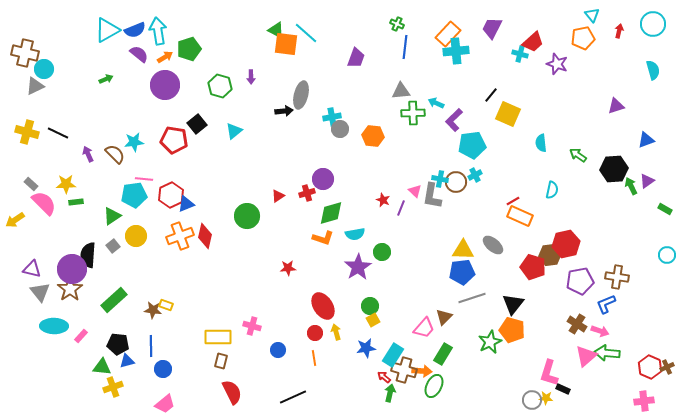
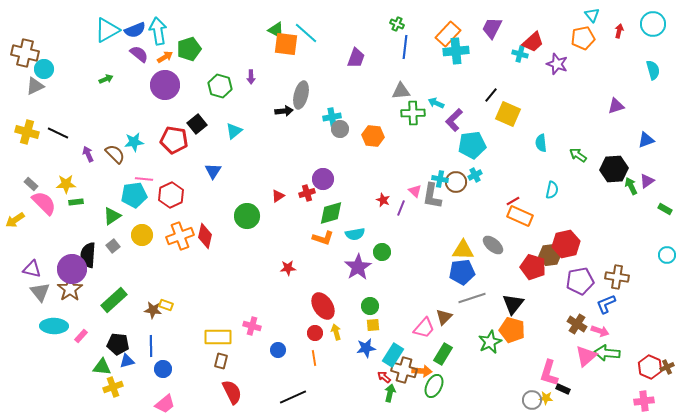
blue triangle at (186, 204): moved 27 px right, 33 px up; rotated 36 degrees counterclockwise
yellow circle at (136, 236): moved 6 px right, 1 px up
yellow square at (373, 320): moved 5 px down; rotated 24 degrees clockwise
